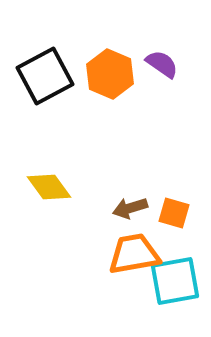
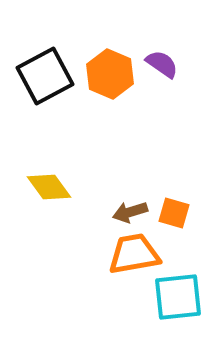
brown arrow: moved 4 px down
cyan square: moved 3 px right, 16 px down; rotated 4 degrees clockwise
